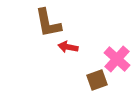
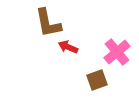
red arrow: rotated 12 degrees clockwise
pink cross: moved 7 px up; rotated 8 degrees clockwise
